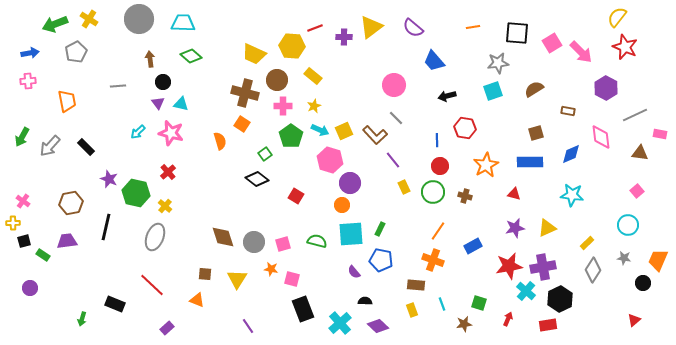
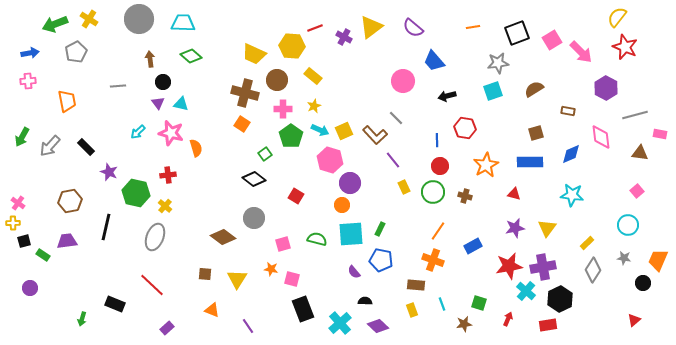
black square at (517, 33): rotated 25 degrees counterclockwise
purple cross at (344, 37): rotated 28 degrees clockwise
pink square at (552, 43): moved 3 px up
pink circle at (394, 85): moved 9 px right, 4 px up
pink cross at (283, 106): moved 3 px down
gray line at (635, 115): rotated 10 degrees clockwise
orange semicircle at (220, 141): moved 24 px left, 7 px down
red cross at (168, 172): moved 3 px down; rotated 35 degrees clockwise
purple star at (109, 179): moved 7 px up
black diamond at (257, 179): moved 3 px left
pink cross at (23, 201): moved 5 px left, 2 px down
brown hexagon at (71, 203): moved 1 px left, 2 px up
yellow triangle at (547, 228): rotated 30 degrees counterclockwise
brown diamond at (223, 237): rotated 35 degrees counterclockwise
green semicircle at (317, 241): moved 2 px up
gray circle at (254, 242): moved 24 px up
orange triangle at (197, 300): moved 15 px right, 10 px down
